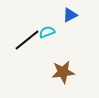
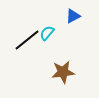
blue triangle: moved 3 px right, 1 px down
cyan semicircle: moved 1 px down; rotated 28 degrees counterclockwise
